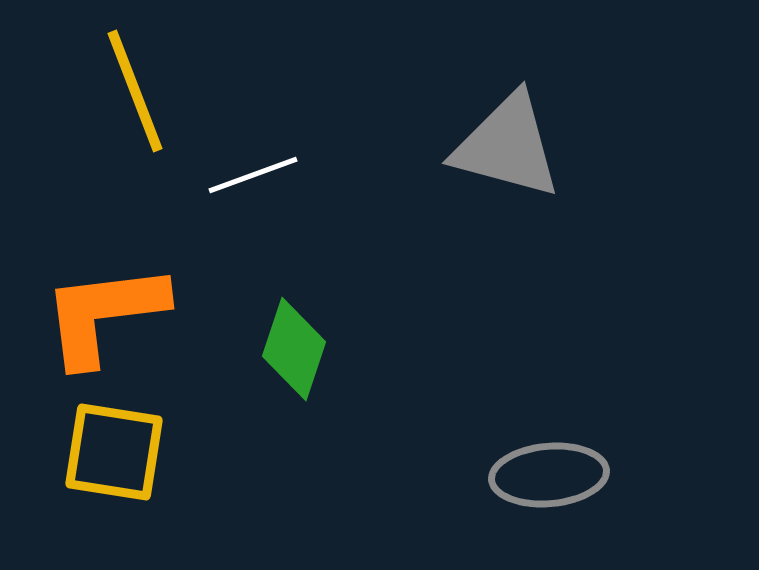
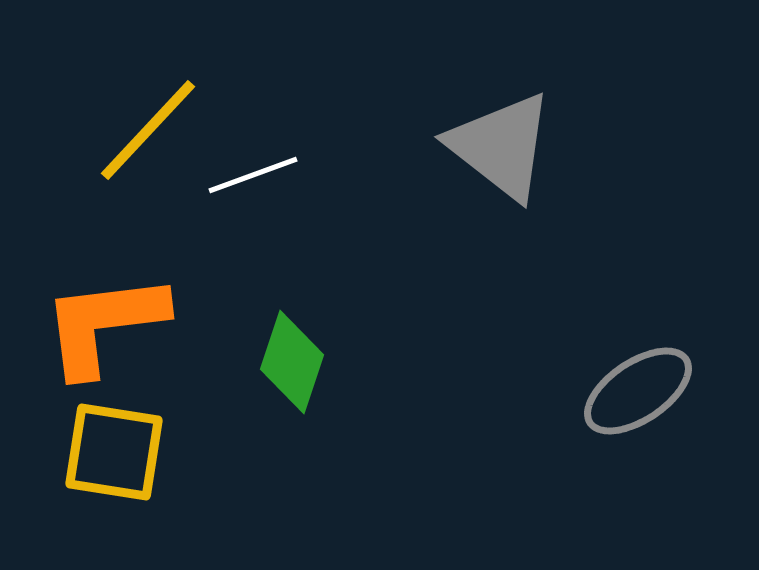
yellow line: moved 13 px right, 39 px down; rotated 64 degrees clockwise
gray triangle: moved 6 px left; rotated 23 degrees clockwise
orange L-shape: moved 10 px down
green diamond: moved 2 px left, 13 px down
gray ellipse: moved 89 px right, 84 px up; rotated 29 degrees counterclockwise
